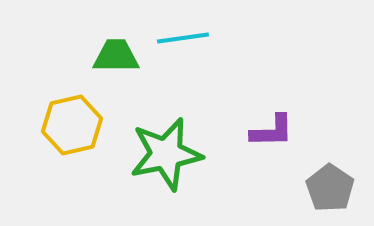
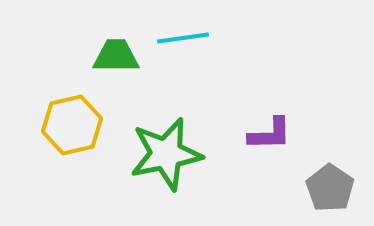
purple L-shape: moved 2 px left, 3 px down
